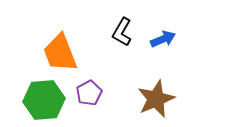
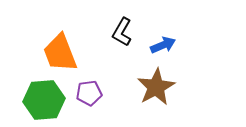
blue arrow: moved 6 px down
purple pentagon: rotated 20 degrees clockwise
brown star: moved 12 px up; rotated 6 degrees counterclockwise
